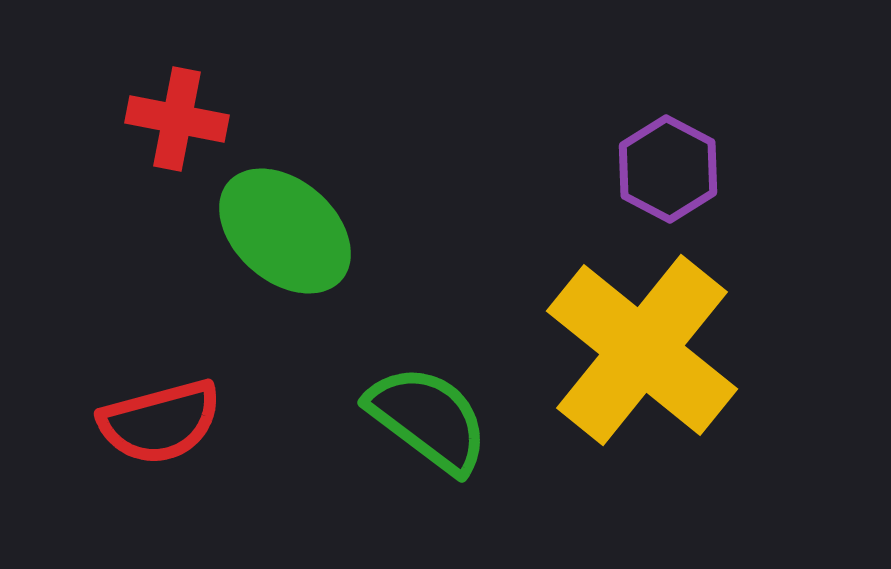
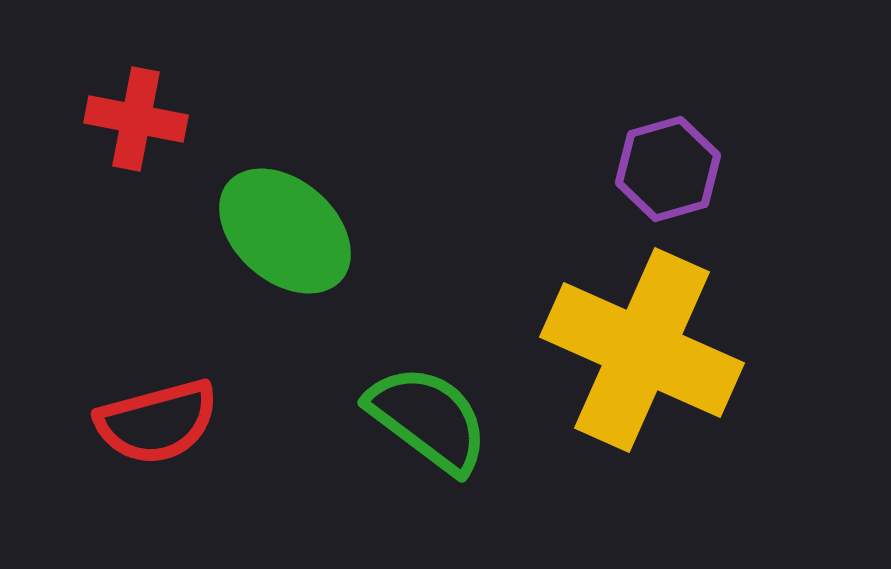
red cross: moved 41 px left
purple hexagon: rotated 16 degrees clockwise
yellow cross: rotated 15 degrees counterclockwise
red semicircle: moved 3 px left
